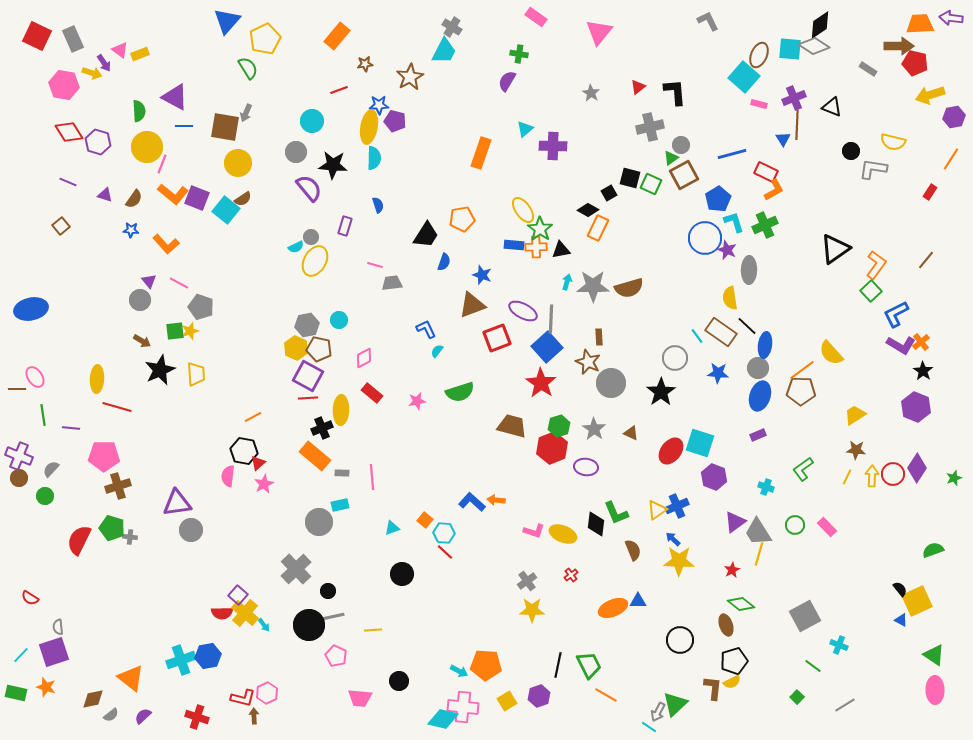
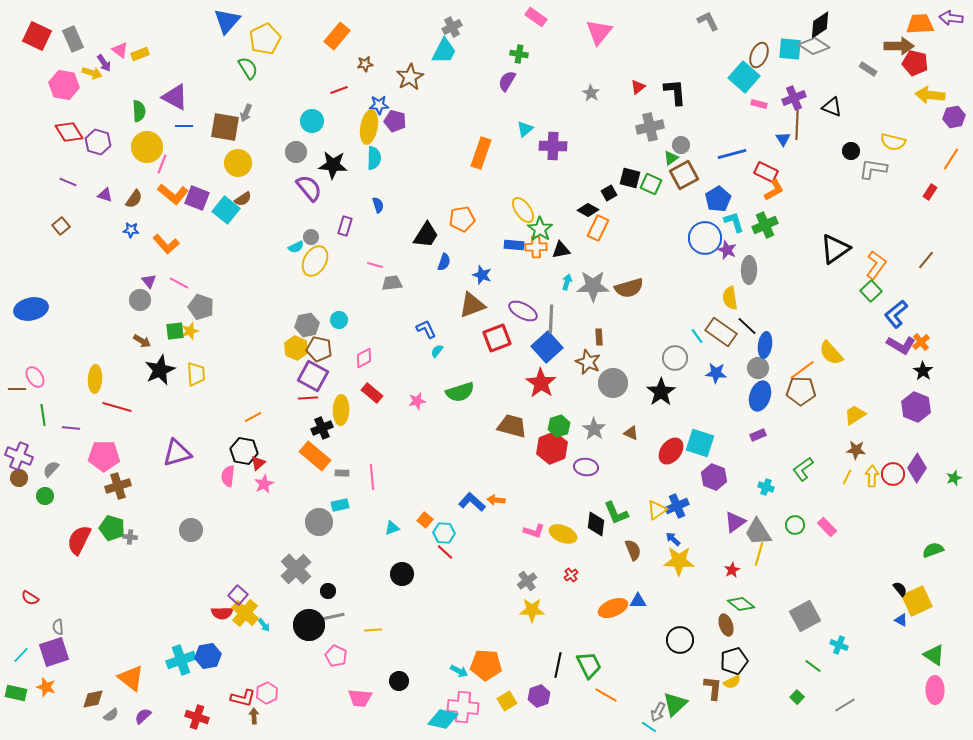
gray cross at (452, 27): rotated 30 degrees clockwise
yellow arrow at (930, 95): rotated 24 degrees clockwise
blue L-shape at (896, 314): rotated 12 degrees counterclockwise
blue star at (718, 373): moved 2 px left
purple square at (308, 376): moved 5 px right
yellow ellipse at (97, 379): moved 2 px left
gray circle at (611, 383): moved 2 px right
purple triangle at (177, 503): moved 50 px up; rotated 8 degrees counterclockwise
